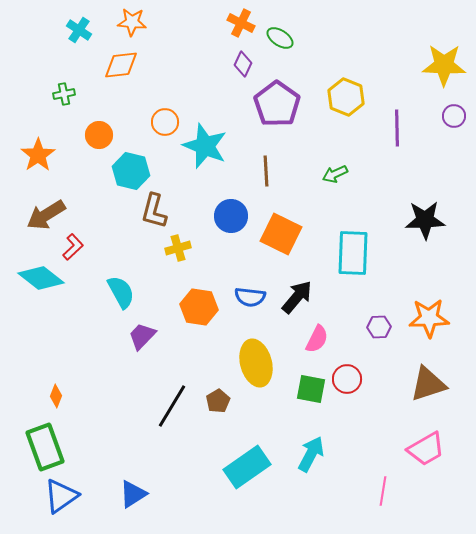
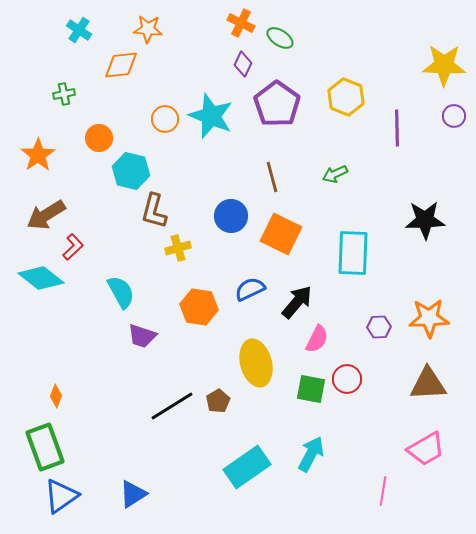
orange star at (132, 22): moved 16 px right, 7 px down
orange circle at (165, 122): moved 3 px up
orange circle at (99, 135): moved 3 px down
cyan star at (205, 146): moved 6 px right, 30 px up
brown line at (266, 171): moved 6 px right, 6 px down; rotated 12 degrees counterclockwise
blue semicircle at (250, 297): moved 8 px up; rotated 148 degrees clockwise
black arrow at (297, 297): moved 5 px down
purple trapezoid at (142, 336): rotated 116 degrees counterclockwise
brown triangle at (428, 384): rotated 15 degrees clockwise
black line at (172, 406): rotated 27 degrees clockwise
